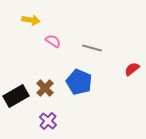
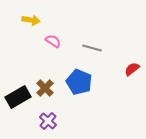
black rectangle: moved 2 px right, 1 px down
